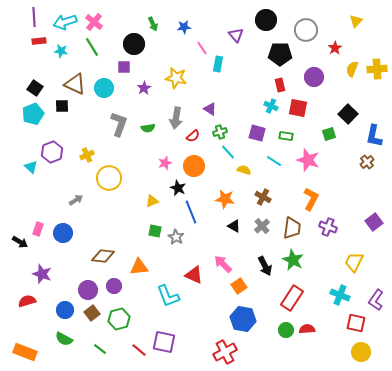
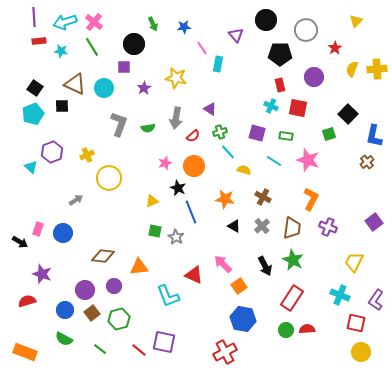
purple circle at (88, 290): moved 3 px left
